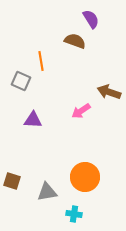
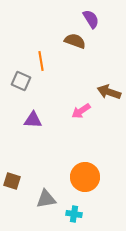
gray triangle: moved 1 px left, 7 px down
